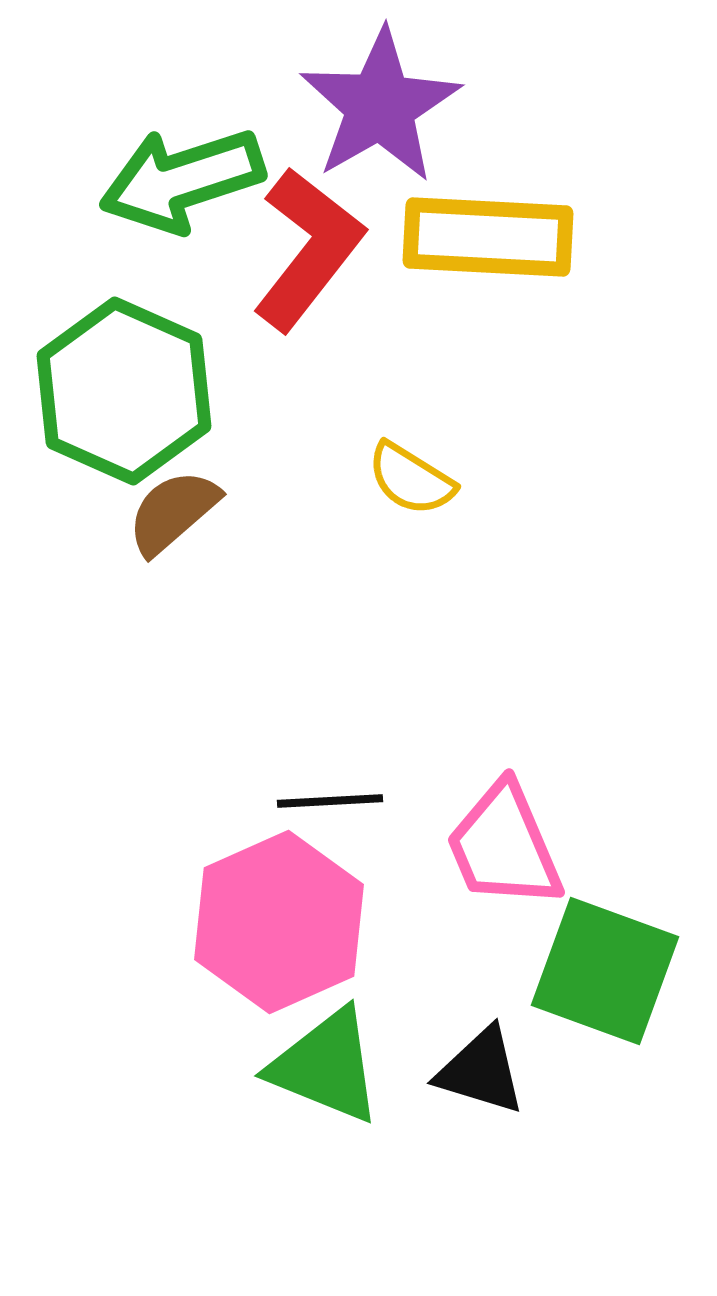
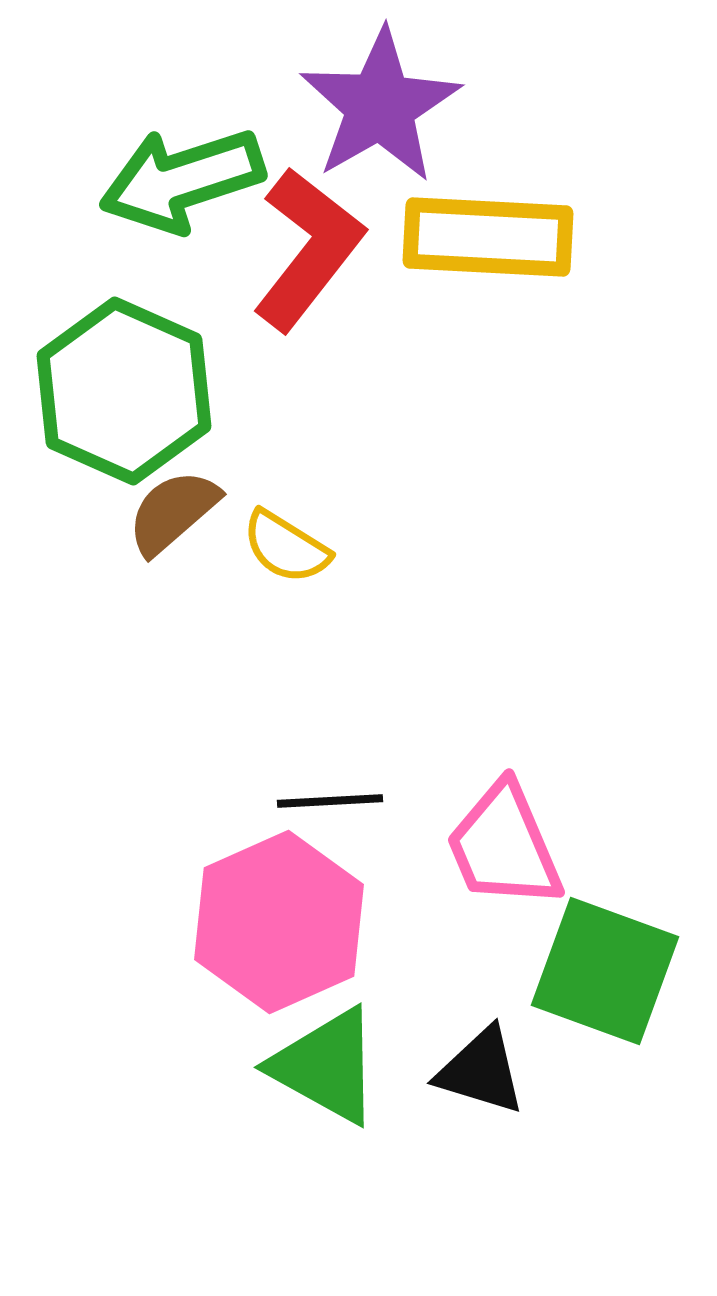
yellow semicircle: moved 125 px left, 68 px down
green triangle: rotated 7 degrees clockwise
